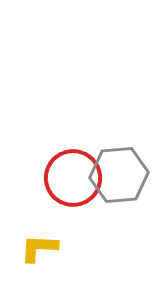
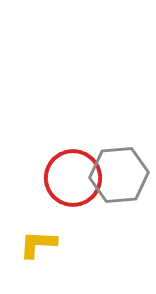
yellow L-shape: moved 1 px left, 4 px up
